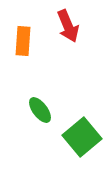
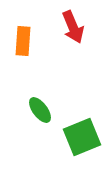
red arrow: moved 5 px right, 1 px down
green square: rotated 18 degrees clockwise
